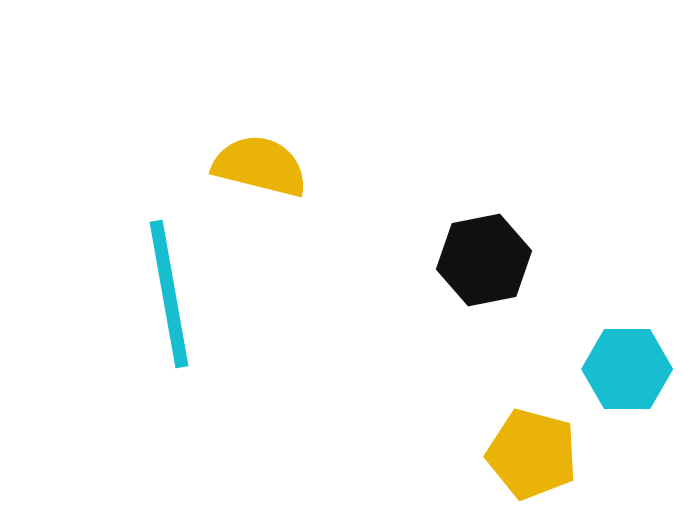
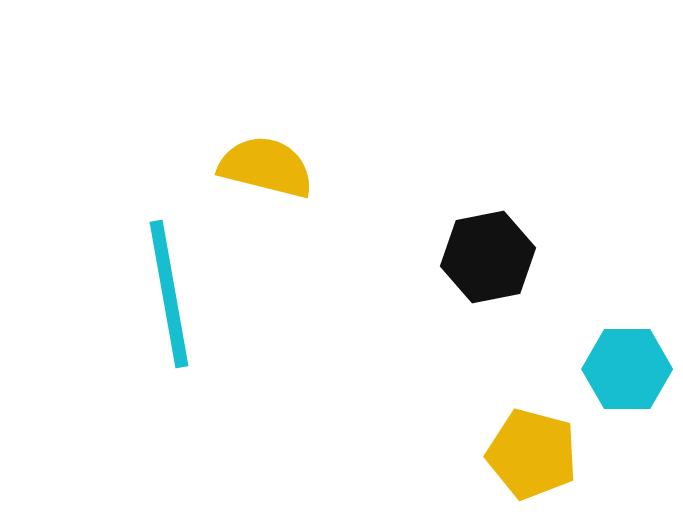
yellow semicircle: moved 6 px right, 1 px down
black hexagon: moved 4 px right, 3 px up
